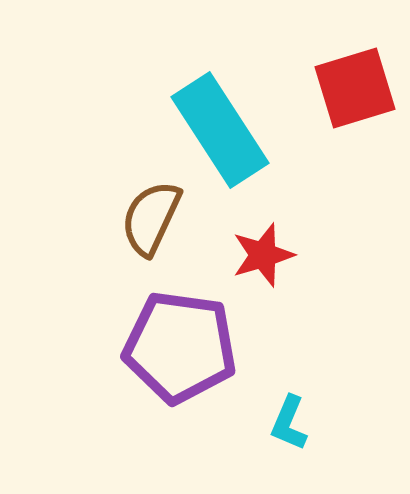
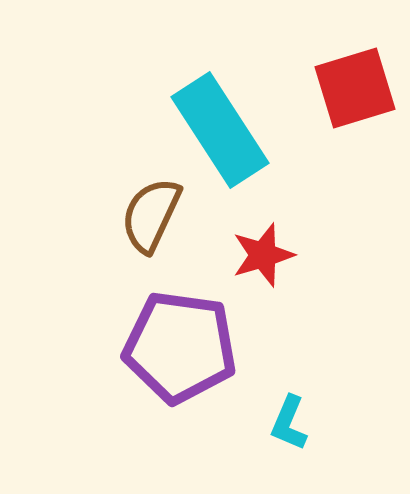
brown semicircle: moved 3 px up
